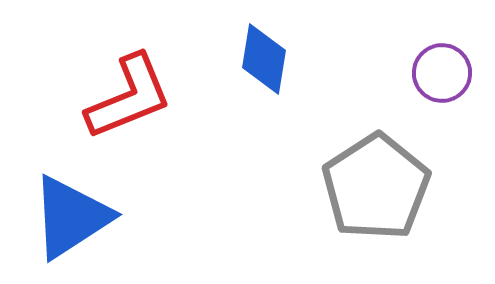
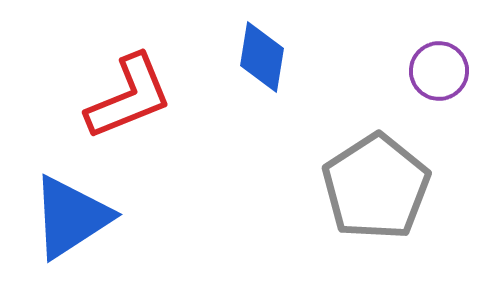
blue diamond: moved 2 px left, 2 px up
purple circle: moved 3 px left, 2 px up
